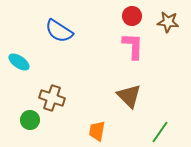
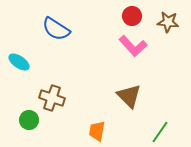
blue semicircle: moved 3 px left, 2 px up
pink L-shape: rotated 136 degrees clockwise
green circle: moved 1 px left
